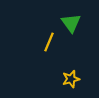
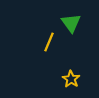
yellow star: rotated 24 degrees counterclockwise
